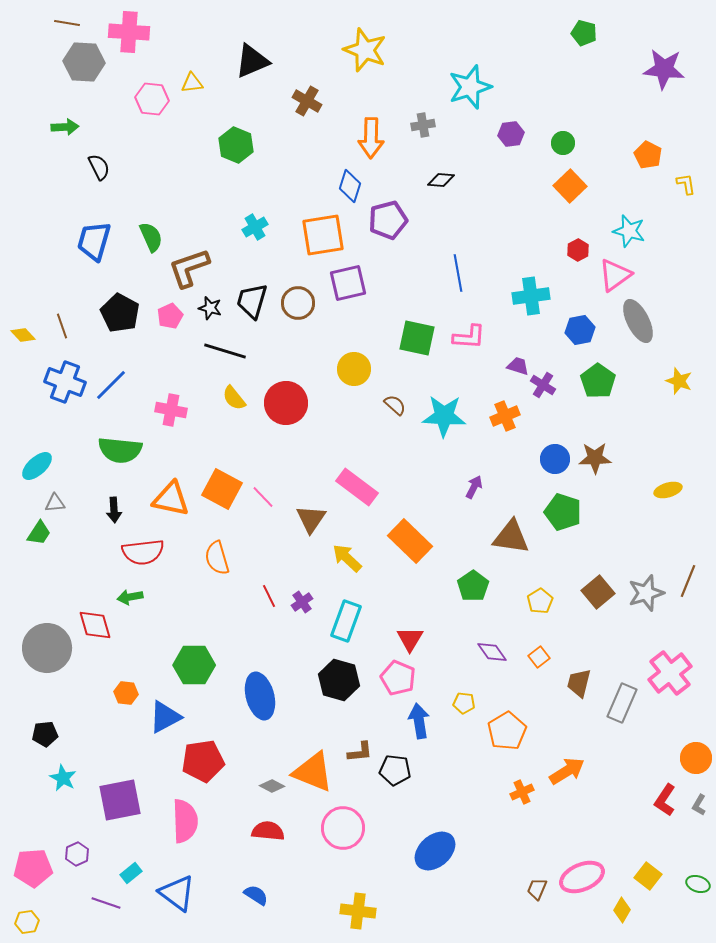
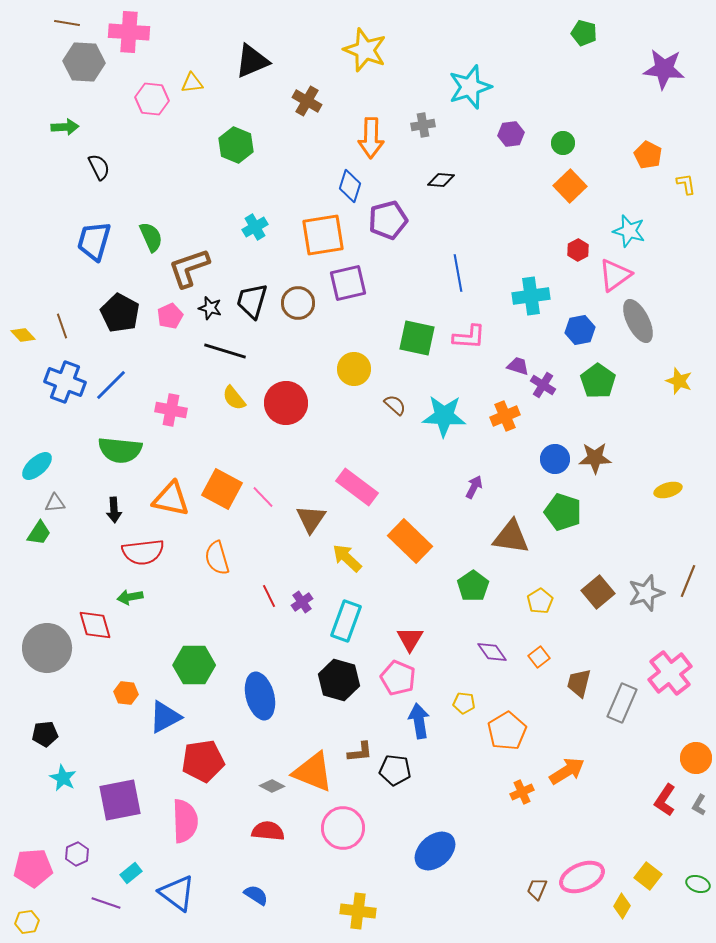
yellow diamond at (622, 910): moved 4 px up
